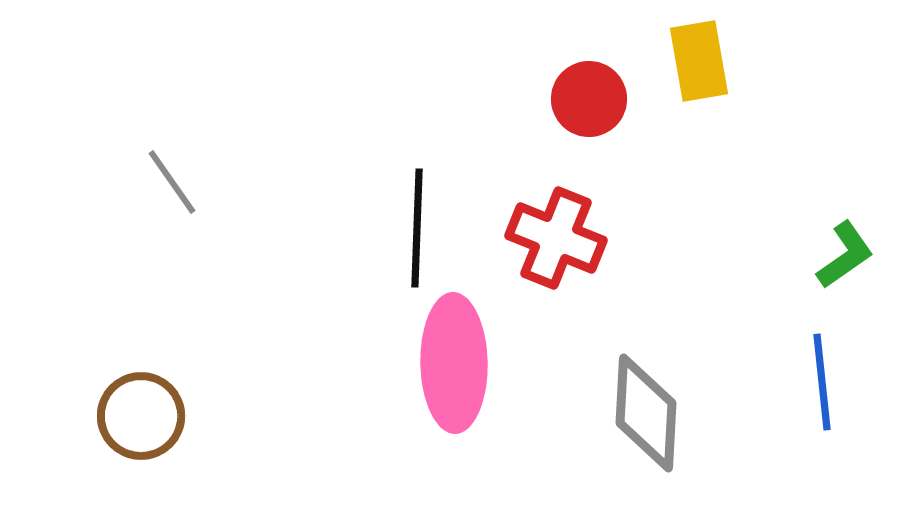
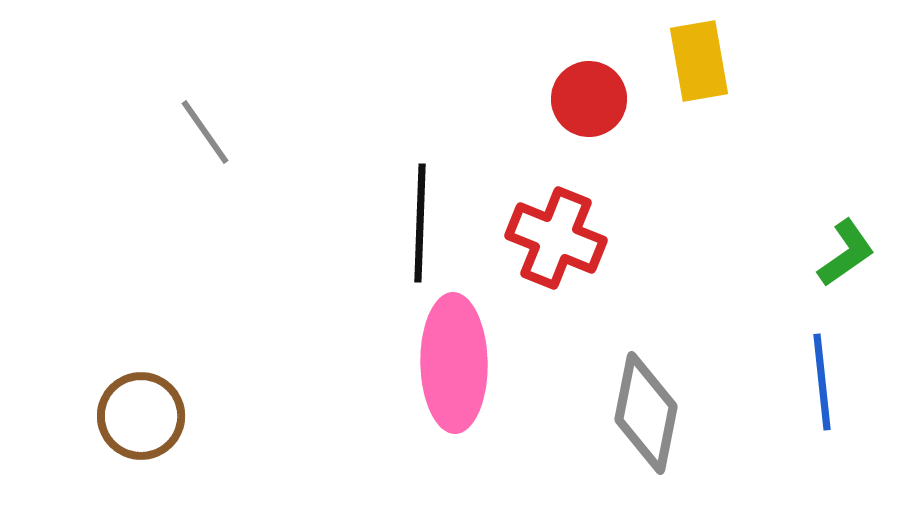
gray line: moved 33 px right, 50 px up
black line: moved 3 px right, 5 px up
green L-shape: moved 1 px right, 2 px up
gray diamond: rotated 8 degrees clockwise
